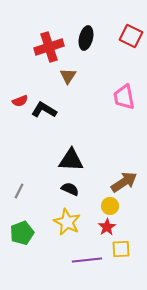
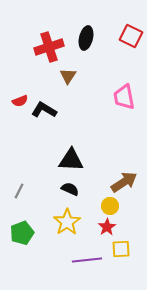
yellow star: rotated 12 degrees clockwise
